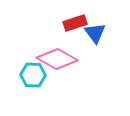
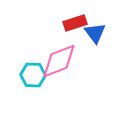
pink diamond: moved 2 px right, 2 px down; rotated 51 degrees counterclockwise
